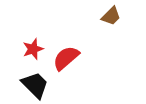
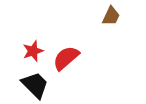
brown trapezoid: rotated 20 degrees counterclockwise
red star: moved 2 px down
